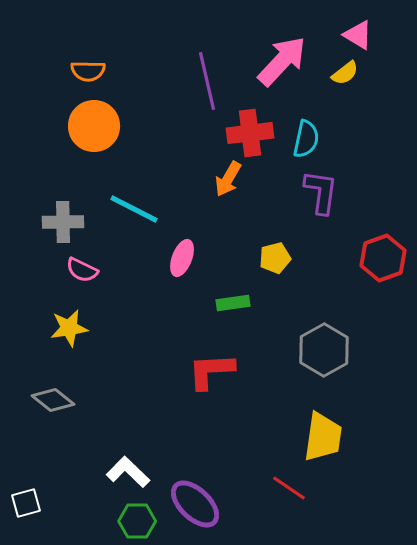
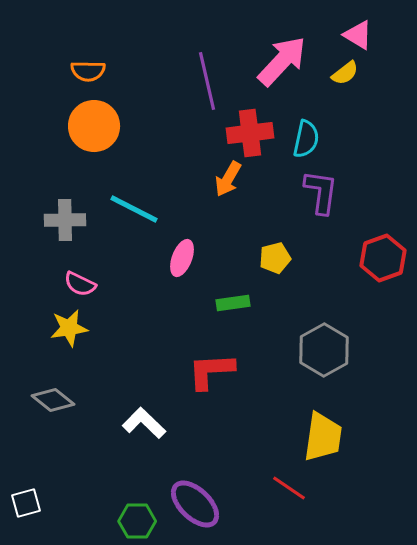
gray cross: moved 2 px right, 2 px up
pink semicircle: moved 2 px left, 14 px down
white L-shape: moved 16 px right, 49 px up
